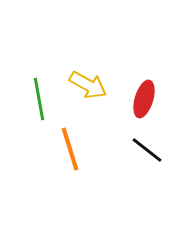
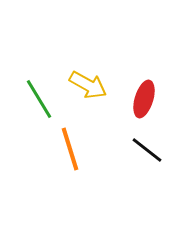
green line: rotated 21 degrees counterclockwise
